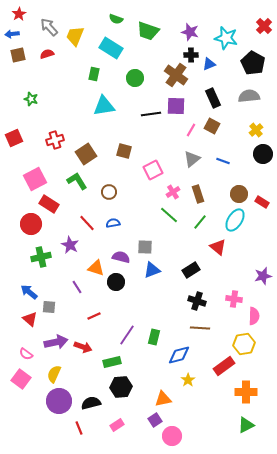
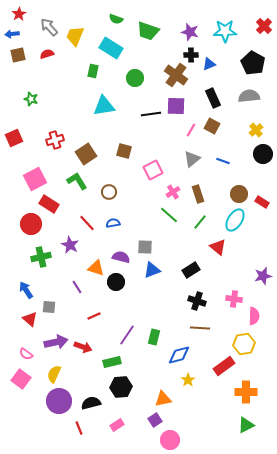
cyan star at (226, 38): moved 1 px left, 7 px up; rotated 15 degrees counterclockwise
green rectangle at (94, 74): moved 1 px left, 3 px up
blue arrow at (29, 292): moved 3 px left, 2 px up; rotated 18 degrees clockwise
pink circle at (172, 436): moved 2 px left, 4 px down
